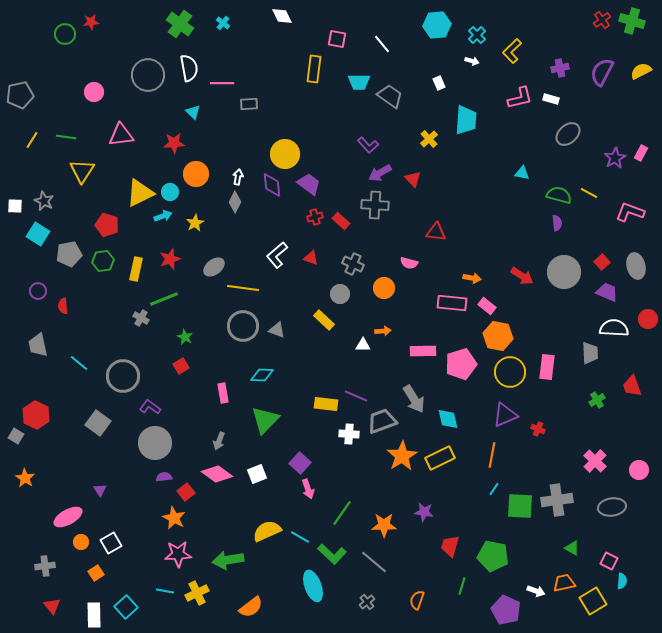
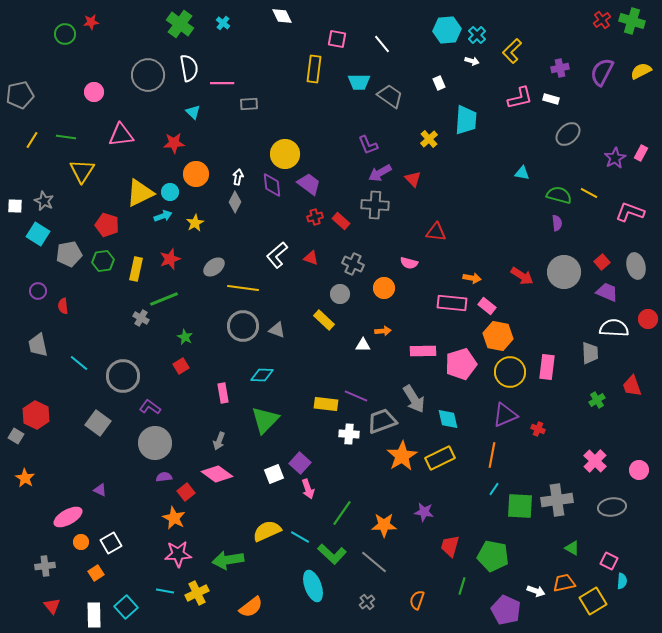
cyan hexagon at (437, 25): moved 10 px right, 5 px down
purple L-shape at (368, 145): rotated 20 degrees clockwise
white square at (257, 474): moved 17 px right
purple triangle at (100, 490): rotated 32 degrees counterclockwise
